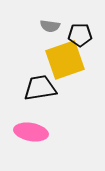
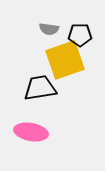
gray semicircle: moved 1 px left, 3 px down
